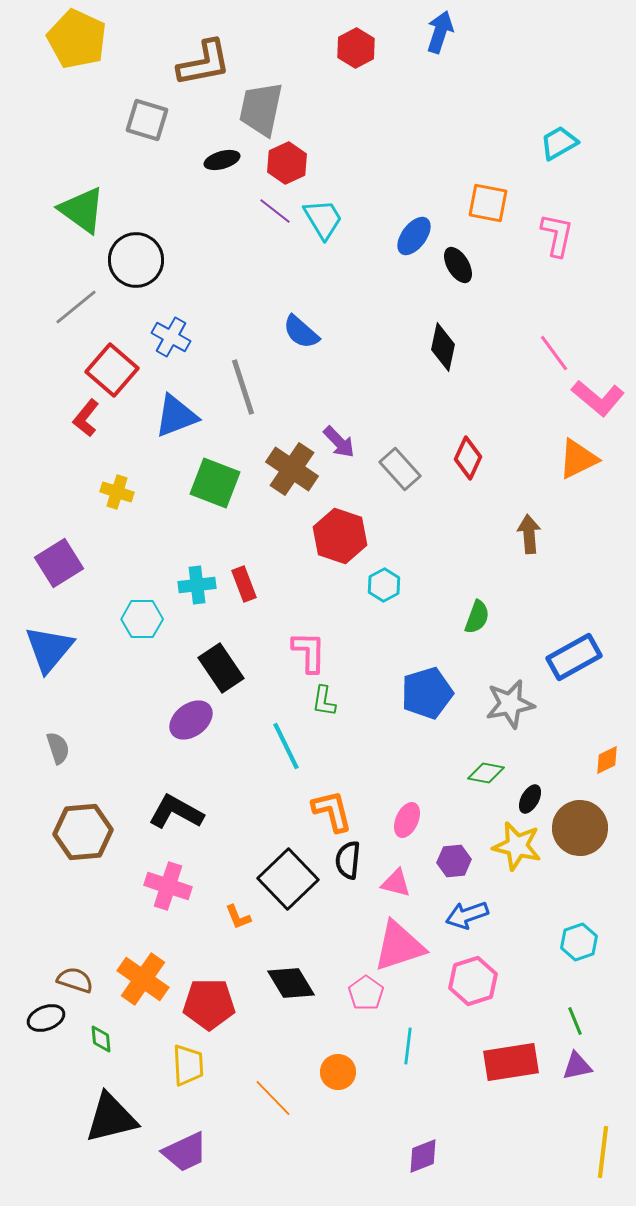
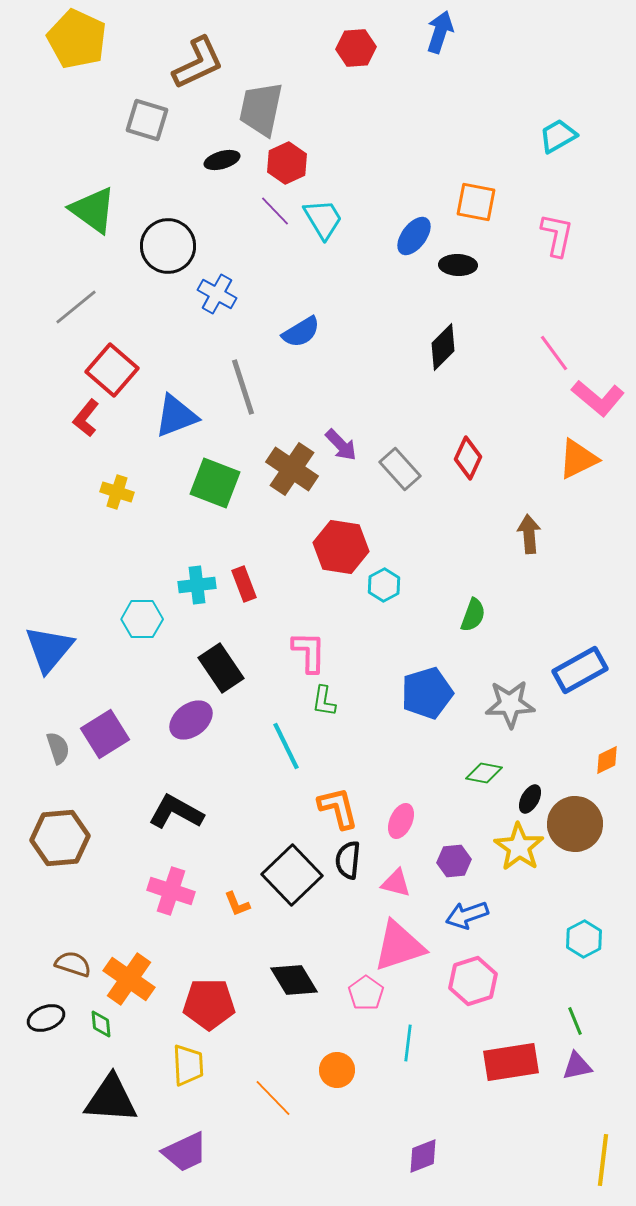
red hexagon at (356, 48): rotated 24 degrees clockwise
brown L-shape at (204, 63): moved 6 px left; rotated 14 degrees counterclockwise
cyan trapezoid at (559, 143): moved 1 px left, 7 px up
orange square at (488, 203): moved 12 px left, 1 px up
green triangle at (82, 210): moved 11 px right
purple line at (275, 211): rotated 8 degrees clockwise
black circle at (136, 260): moved 32 px right, 14 px up
black ellipse at (458, 265): rotated 57 degrees counterclockwise
blue semicircle at (301, 332): rotated 72 degrees counterclockwise
blue cross at (171, 337): moved 46 px right, 43 px up
black diamond at (443, 347): rotated 33 degrees clockwise
purple arrow at (339, 442): moved 2 px right, 3 px down
red hexagon at (340, 536): moved 1 px right, 11 px down; rotated 10 degrees counterclockwise
purple square at (59, 563): moved 46 px right, 171 px down
green semicircle at (477, 617): moved 4 px left, 2 px up
blue rectangle at (574, 657): moved 6 px right, 13 px down
gray star at (510, 704): rotated 9 degrees clockwise
green diamond at (486, 773): moved 2 px left
orange L-shape at (332, 811): moved 6 px right, 3 px up
pink ellipse at (407, 820): moved 6 px left, 1 px down
brown circle at (580, 828): moved 5 px left, 4 px up
brown hexagon at (83, 832): moved 23 px left, 6 px down
yellow star at (517, 846): moved 2 px right, 1 px down; rotated 21 degrees clockwise
black square at (288, 879): moved 4 px right, 4 px up
pink cross at (168, 886): moved 3 px right, 5 px down
orange L-shape at (238, 917): moved 1 px left, 13 px up
cyan hexagon at (579, 942): moved 5 px right, 3 px up; rotated 9 degrees counterclockwise
orange cross at (143, 979): moved 14 px left
brown semicircle at (75, 980): moved 2 px left, 16 px up
black diamond at (291, 983): moved 3 px right, 3 px up
green diamond at (101, 1039): moved 15 px up
cyan line at (408, 1046): moved 3 px up
orange circle at (338, 1072): moved 1 px left, 2 px up
black triangle at (111, 1118): moved 19 px up; rotated 18 degrees clockwise
yellow line at (603, 1152): moved 8 px down
